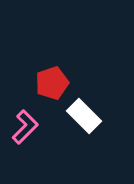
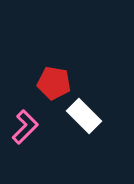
red pentagon: moved 2 px right; rotated 28 degrees clockwise
